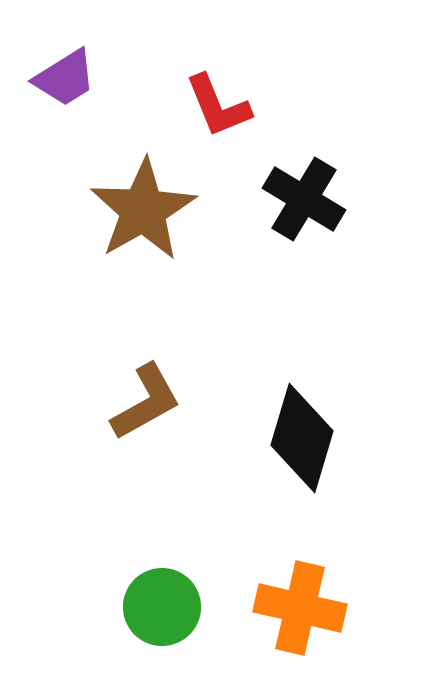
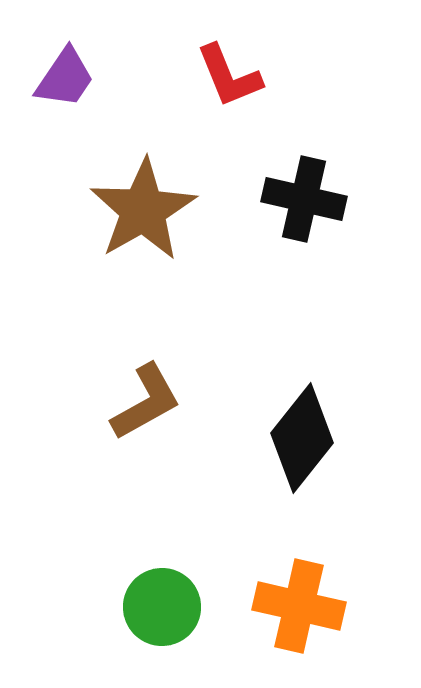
purple trapezoid: rotated 24 degrees counterclockwise
red L-shape: moved 11 px right, 30 px up
black cross: rotated 18 degrees counterclockwise
black diamond: rotated 22 degrees clockwise
orange cross: moved 1 px left, 2 px up
